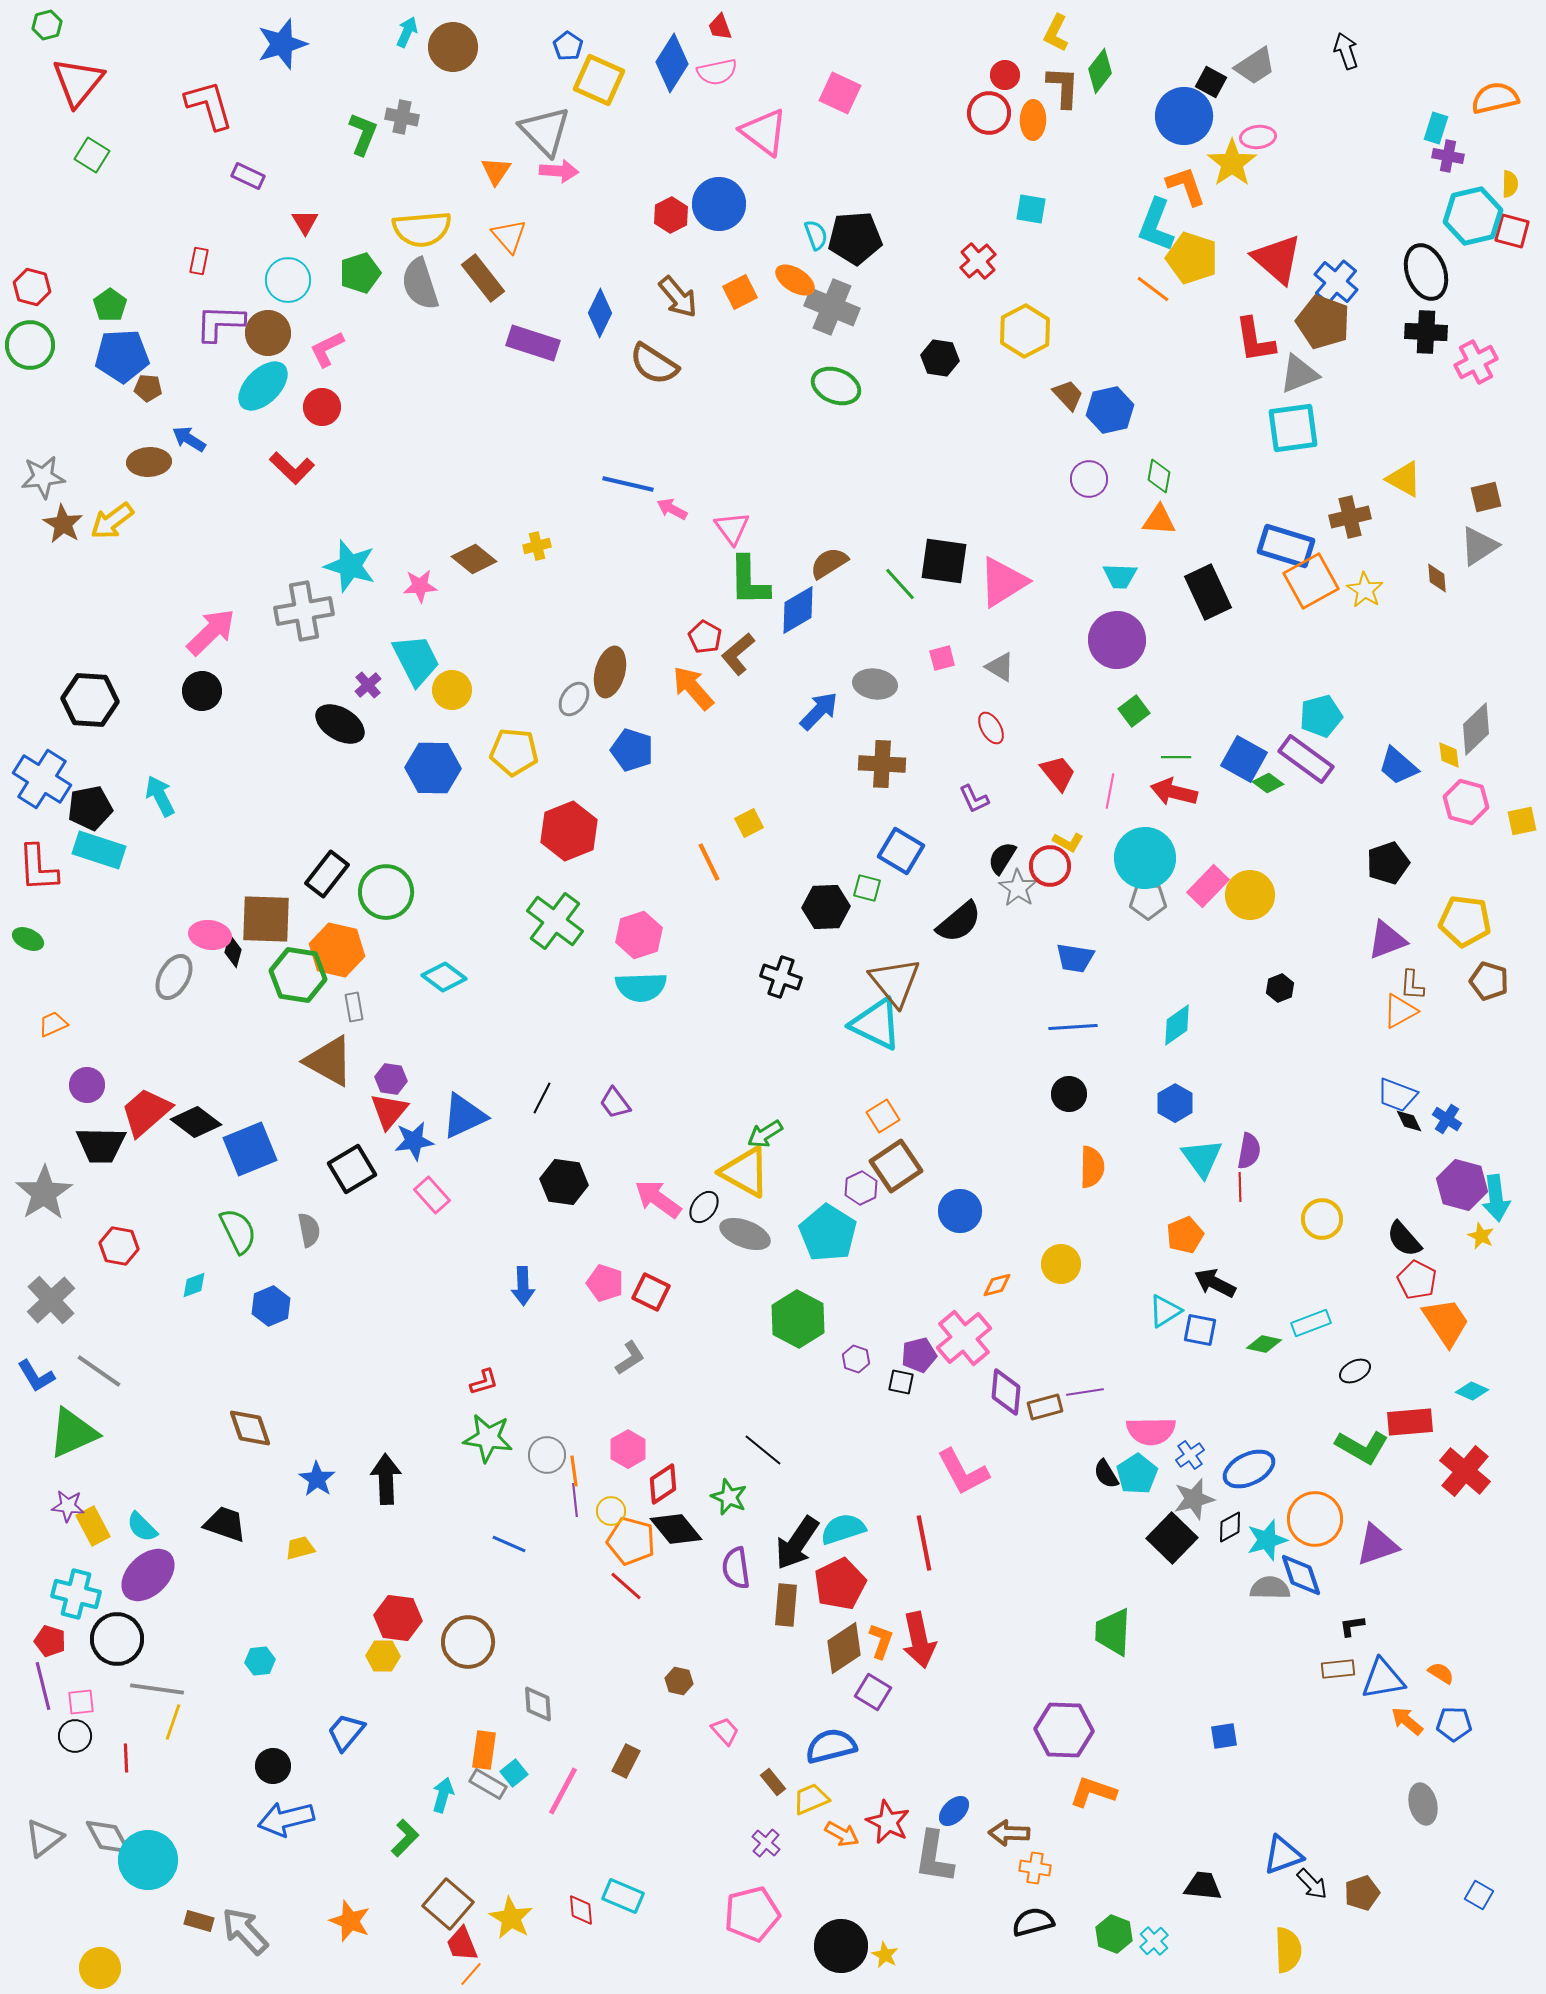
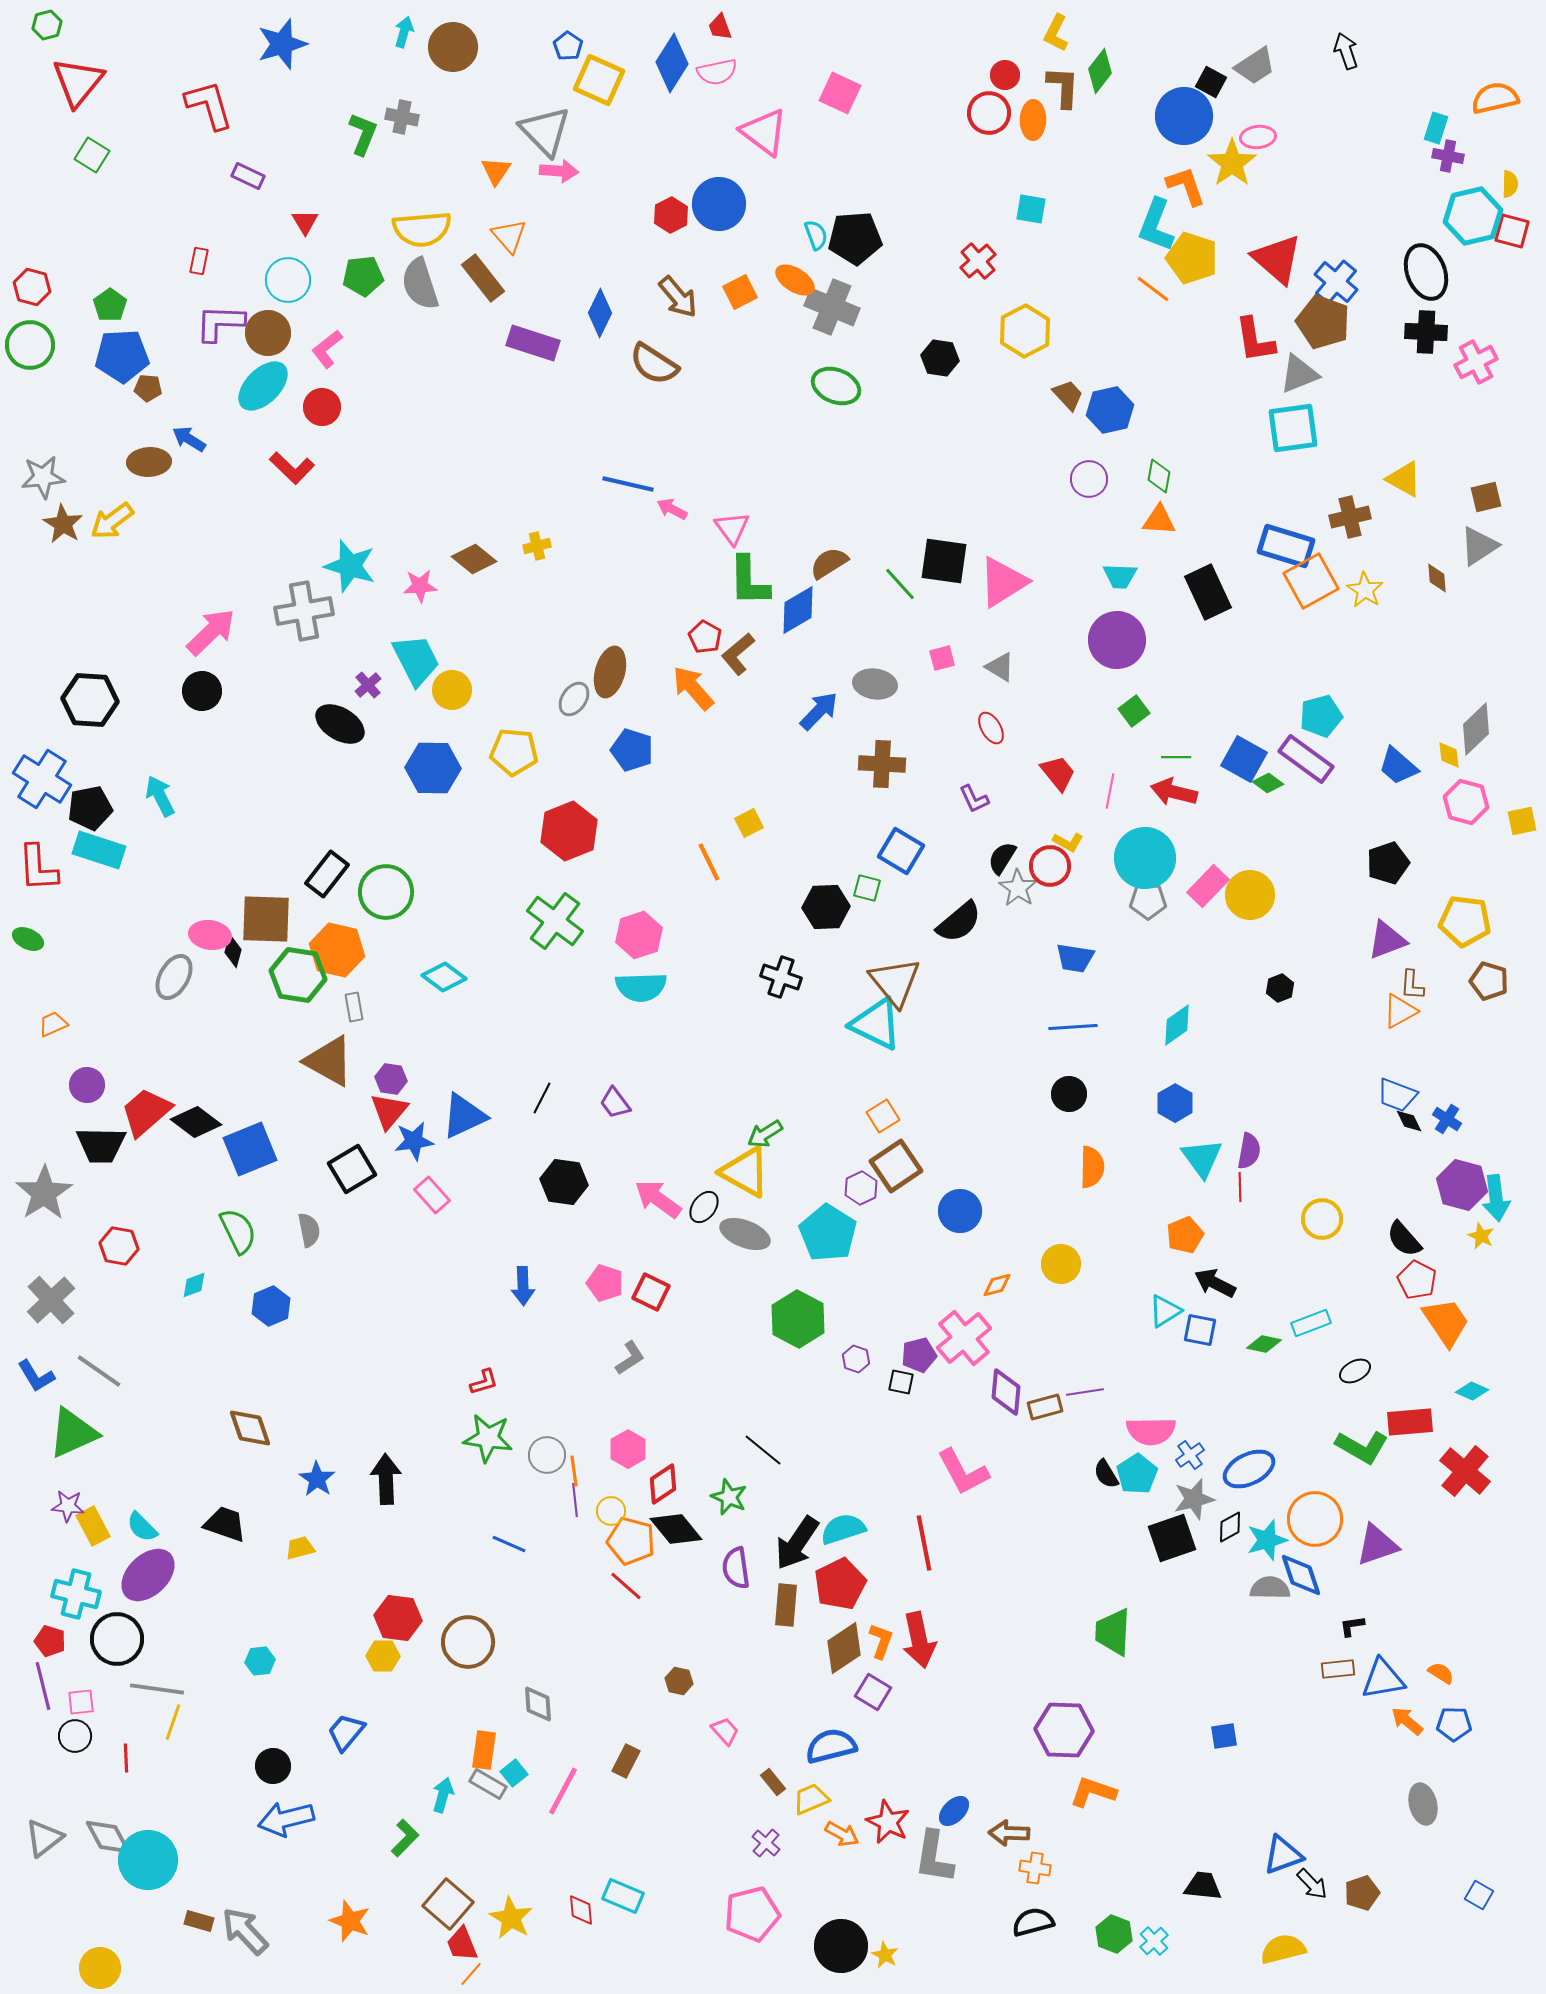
cyan arrow at (407, 32): moved 3 px left; rotated 8 degrees counterclockwise
green pentagon at (360, 273): moved 3 px right, 3 px down; rotated 12 degrees clockwise
pink L-shape at (327, 349): rotated 12 degrees counterclockwise
black square at (1172, 1538): rotated 27 degrees clockwise
yellow semicircle at (1288, 1950): moved 5 px left, 1 px up; rotated 102 degrees counterclockwise
